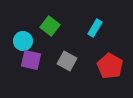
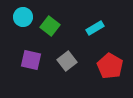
cyan rectangle: rotated 30 degrees clockwise
cyan circle: moved 24 px up
gray square: rotated 24 degrees clockwise
